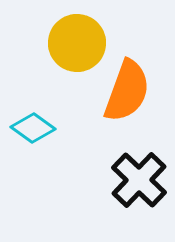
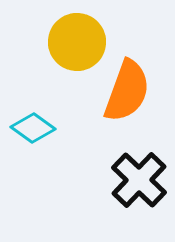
yellow circle: moved 1 px up
